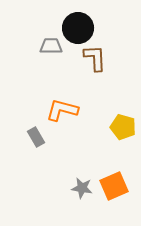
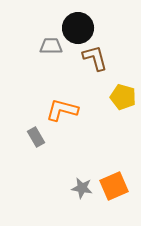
brown L-shape: rotated 12 degrees counterclockwise
yellow pentagon: moved 30 px up
